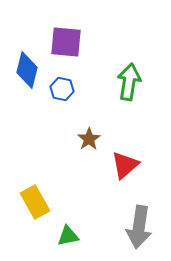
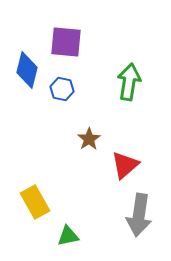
gray arrow: moved 12 px up
